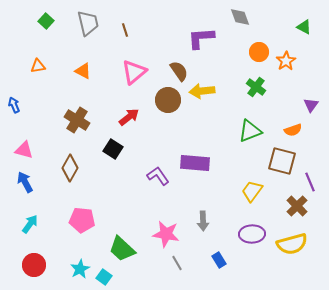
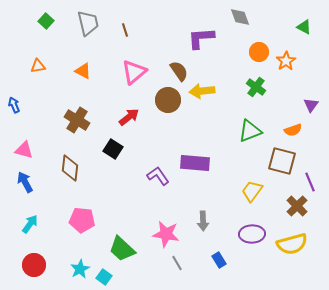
brown diamond at (70, 168): rotated 24 degrees counterclockwise
